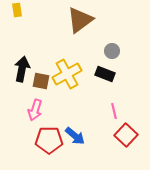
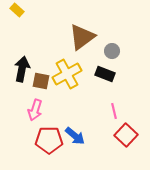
yellow rectangle: rotated 40 degrees counterclockwise
brown triangle: moved 2 px right, 17 px down
